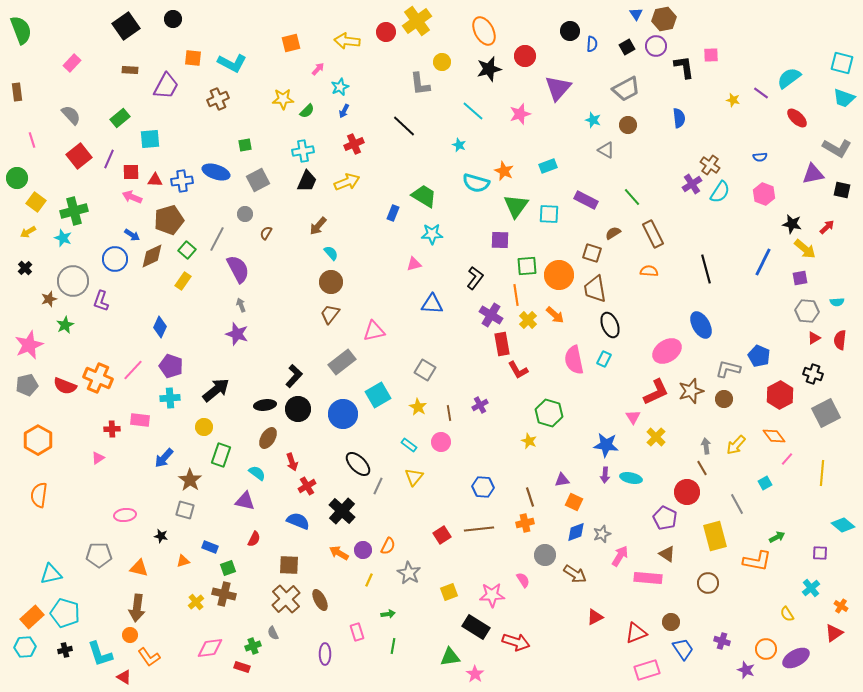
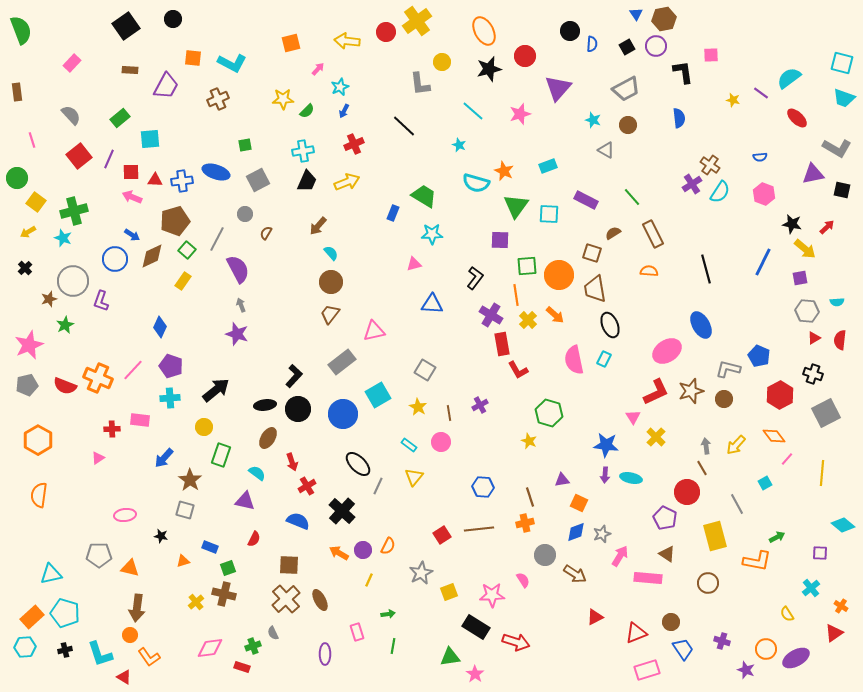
black L-shape at (684, 67): moved 1 px left, 5 px down
brown pentagon at (169, 220): moved 6 px right, 1 px down
orange square at (574, 502): moved 5 px right, 1 px down
orange triangle at (139, 568): moved 9 px left
gray star at (409, 573): moved 12 px right; rotated 15 degrees clockwise
